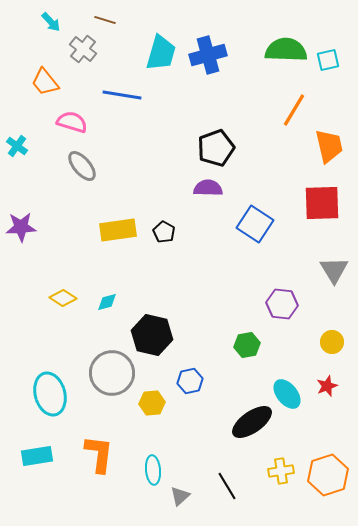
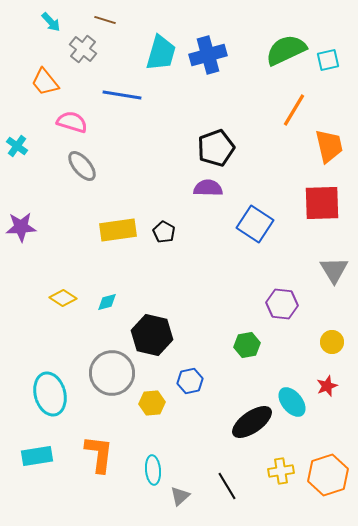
green semicircle at (286, 50): rotated 27 degrees counterclockwise
cyan ellipse at (287, 394): moved 5 px right, 8 px down
